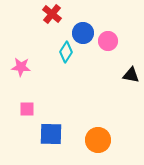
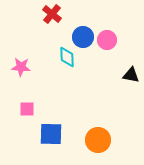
blue circle: moved 4 px down
pink circle: moved 1 px left, 1 px up
cyan diamond: moved 1 px right, 5 px down; rotated 35 degrees counterclockwise
